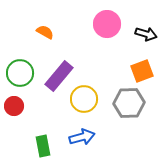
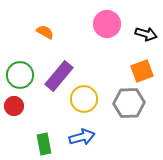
green circle: moved 2 px down
green rectangle: moved 1 px right, 2 px up
